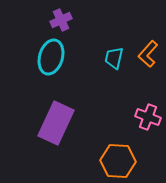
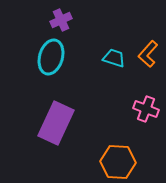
cyan trapezoid: rotated 95 degrees clockwise
pink cross: moved 2 px left, 8 px up
orange hexagon: moved 1 px down
